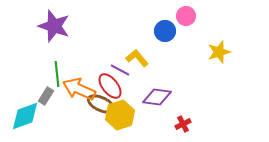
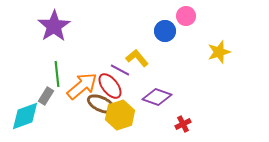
purple star: rotated 20 degrees clockwise
orange arrow: moved 3 px right, 3 px up; rotated 116 degrees clockwise
purple diamond: rotated 12 degrees clockwise
